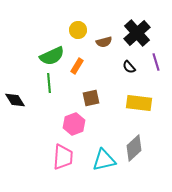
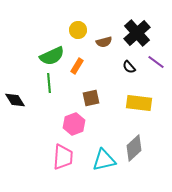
purple line: rotated 36 degrees counterclockwise
